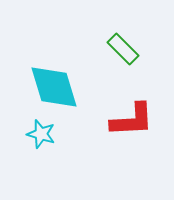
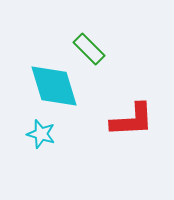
green rectangle: moved 34 px left
cyan diamond: moved 1 px up
